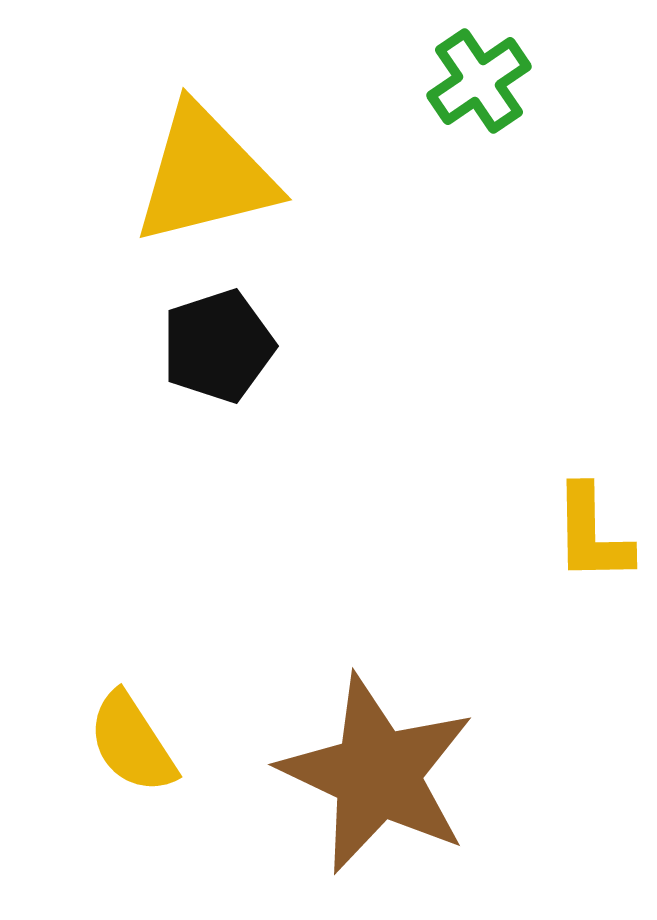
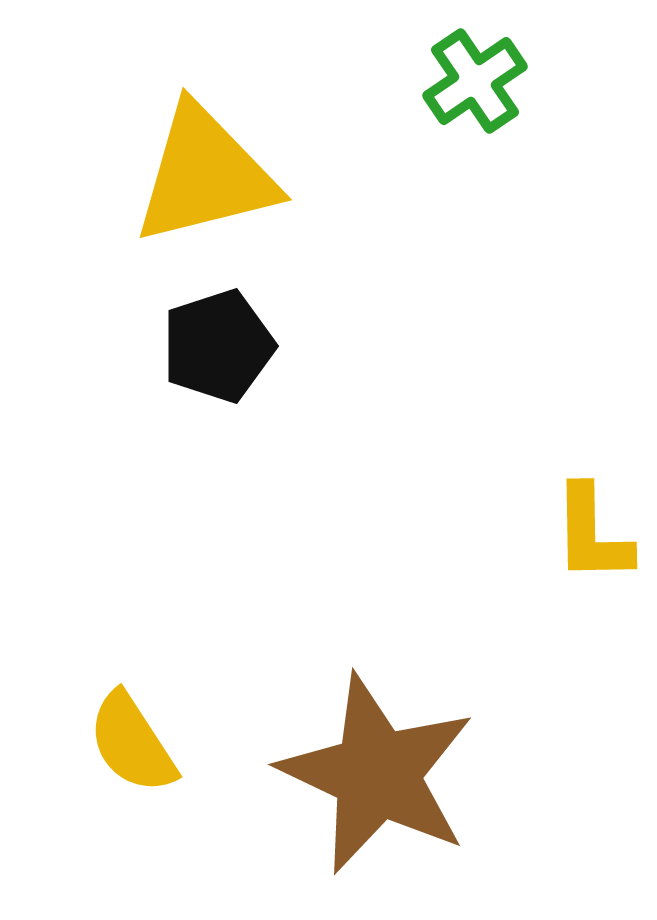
green cross: moved 4 px left
